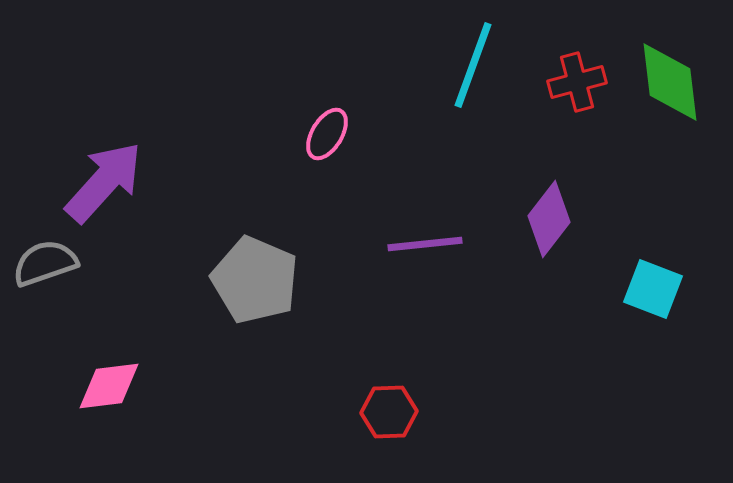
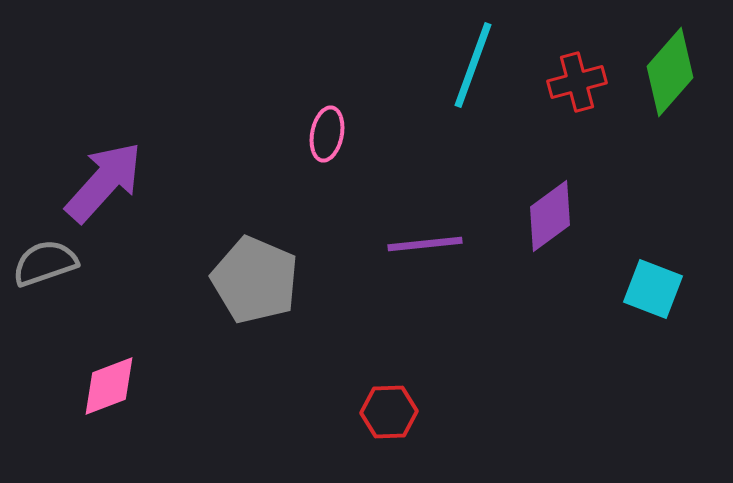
green diamond: moved 10 px up; rotated 48 degrees clockwise
pink ellipse: rotated 20 degrees counterclockwise
purple diamond: moved 1 px right, 3 px up; rotated 16 degrees clockwise
pink diamond: rotated 14 degrees counterclockwise
